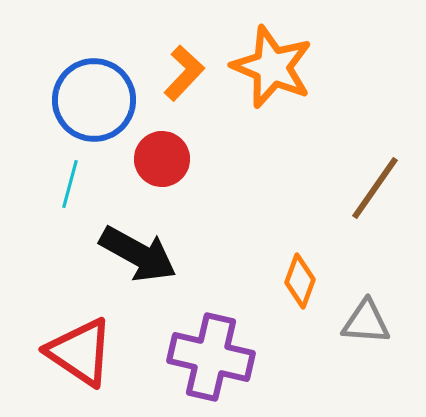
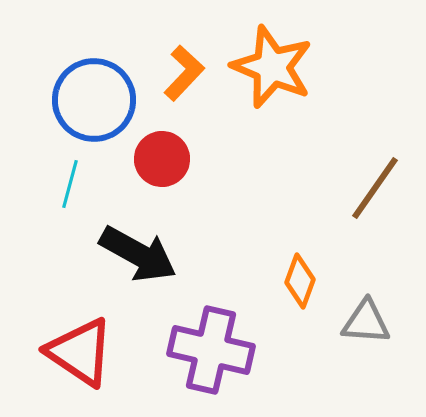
purple cross: moved 7 px up
